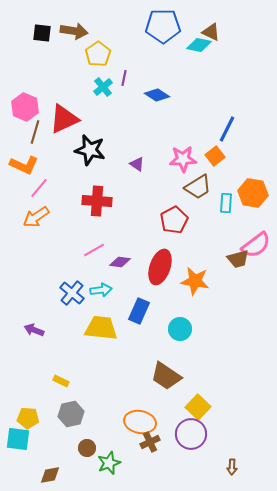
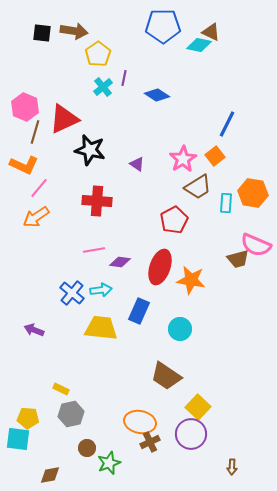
blue line at (227, 129): moved 5 px up
pink star at (183, 159): rotated 28 degrees counterclockwise
pink semicircle at (256, 245): rotated 60 degrees clockwise
pink line at (94, 250): rotated 20 degrees clockwise
orange star at (195, 281): moved 4 px left, 1 px up
yellow rectangle at (61, 381): moved 8 px down
